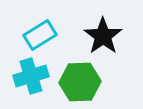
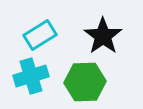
green hexagon: moved 5 px right
